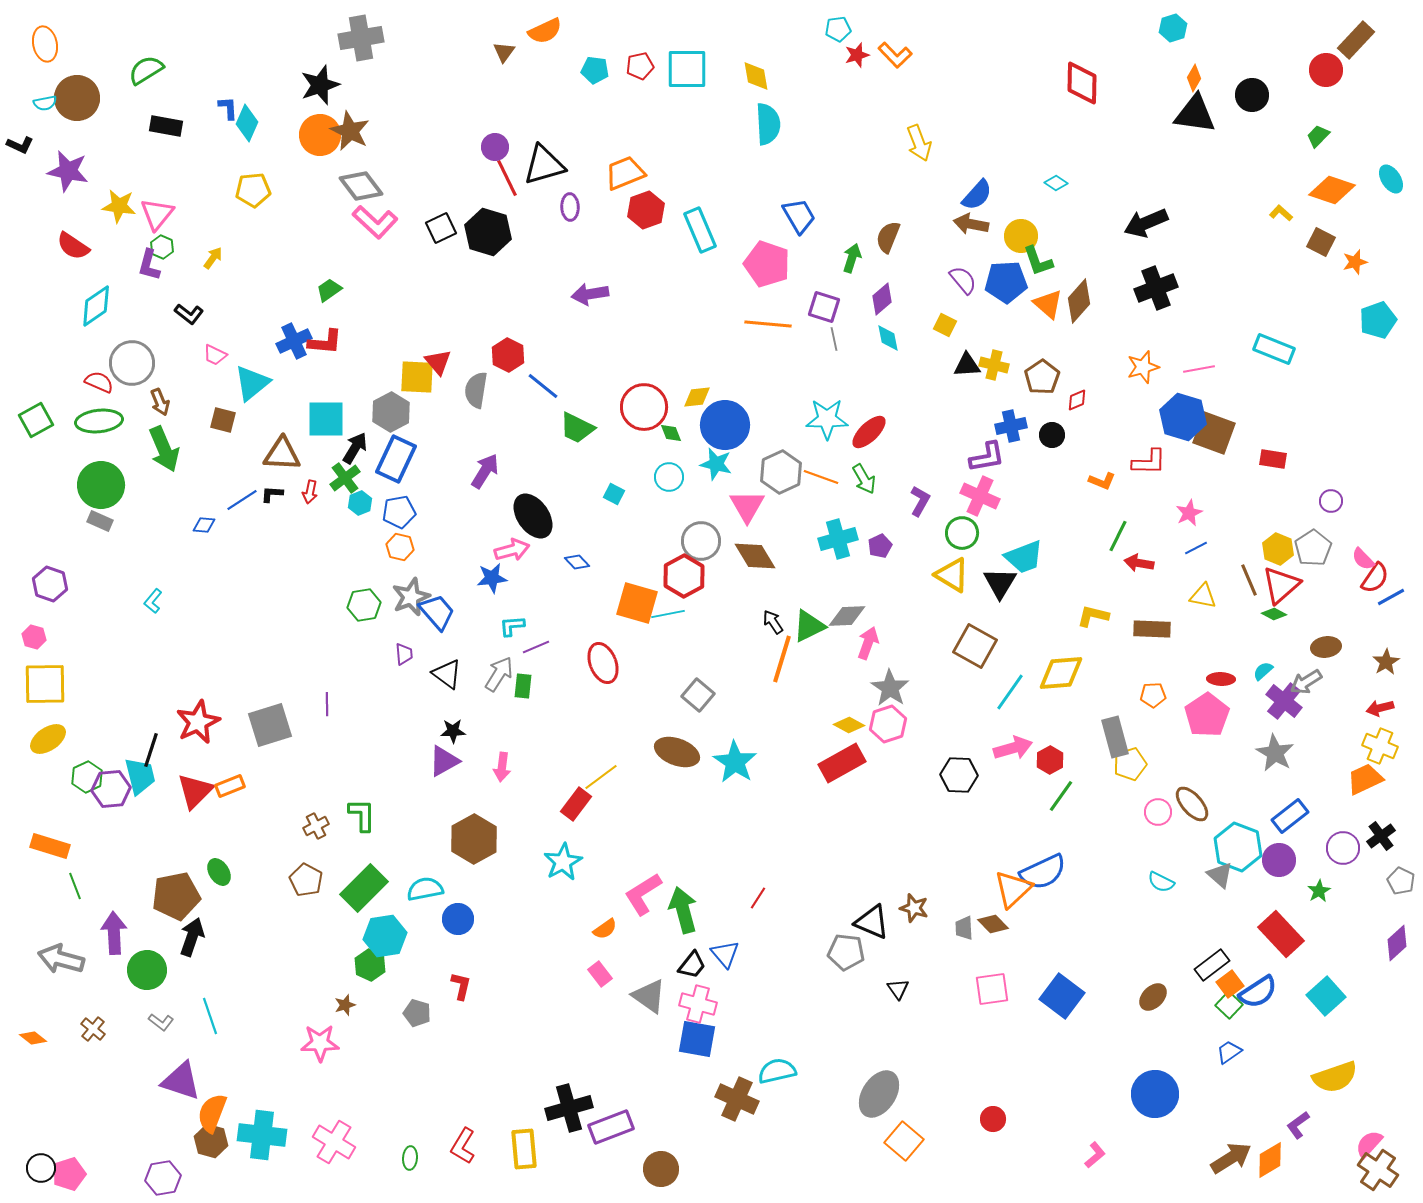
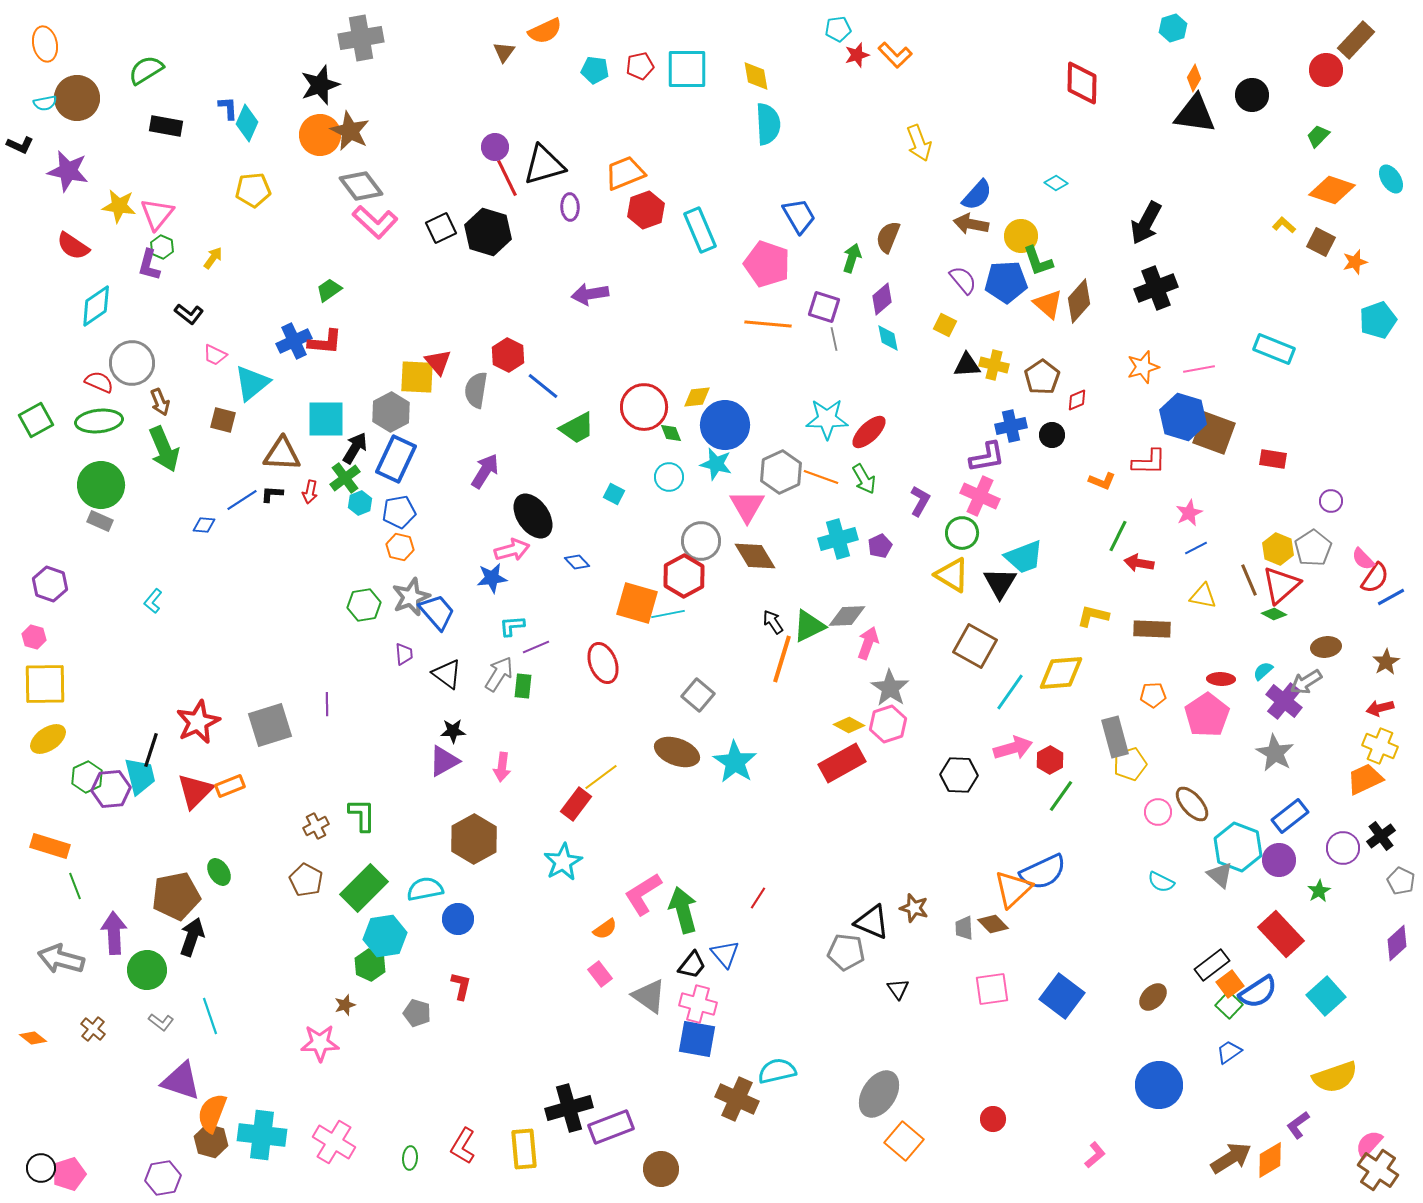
yellow L-shape at (1281, 213): moved 3 px right, 12 px down
black arrow at (1146, 223): rotated 39 degrees counterclockwise
green trapezoid at (577, 428): rotated 54 degrees counterclockwise
blue circle at (1155, 1094): moved 4 px right, 9 px up
